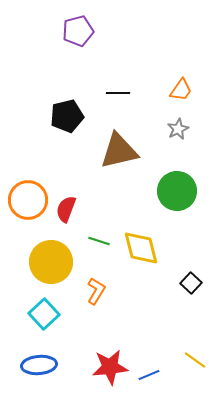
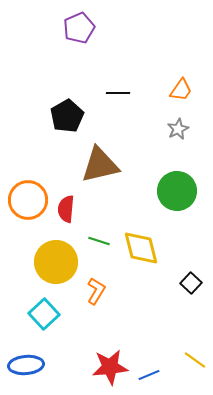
purple pentagon: moved 1 px right, 3 px up; rotated 8 degrees counterclockwise
black pentagon: rotated 16 degrees counterclockwise
brown triangle: moved 19 px left, 14 px down
red semicircle: rotated 16 degrees counterclockwise
yellow circle: moved 5 px right
blue ellipse: moved 13 px left
